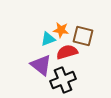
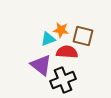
red semicircle: rotated 20 degrees clockwise
